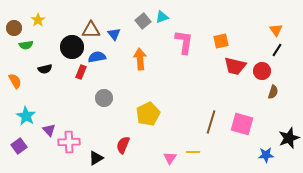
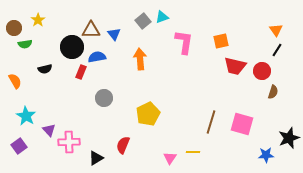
green semicircle: moved 1 px left, 1 px up
